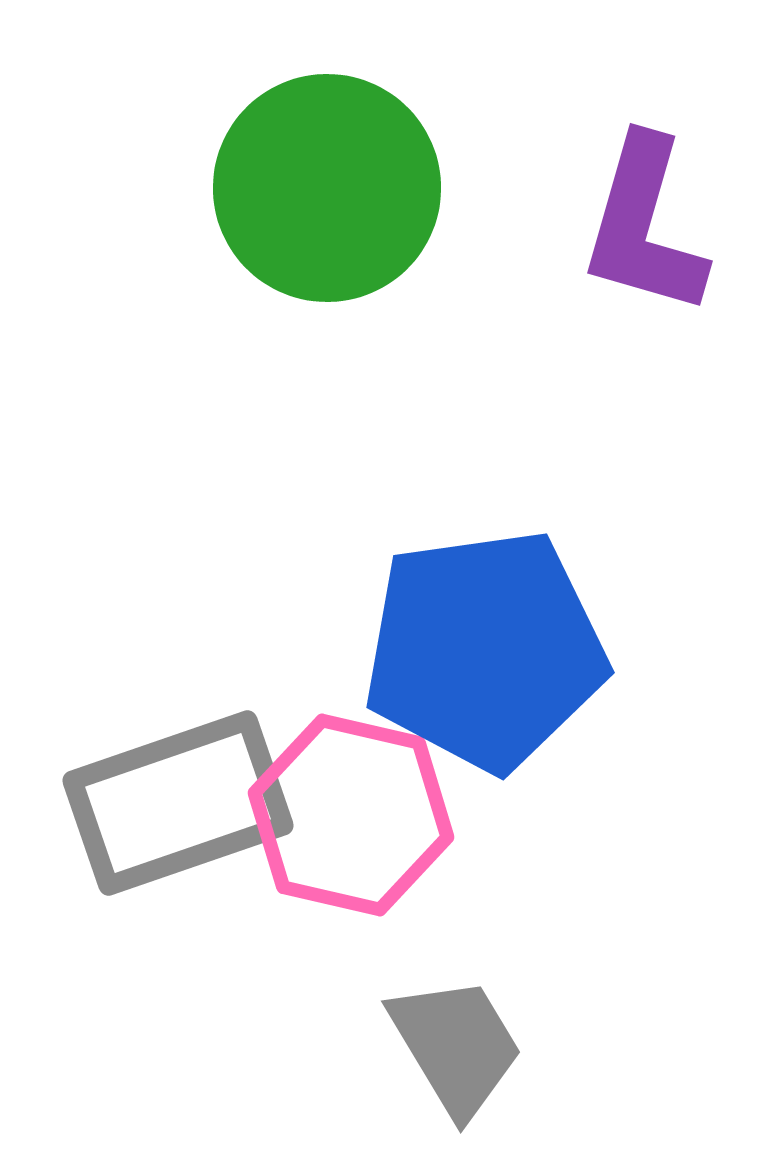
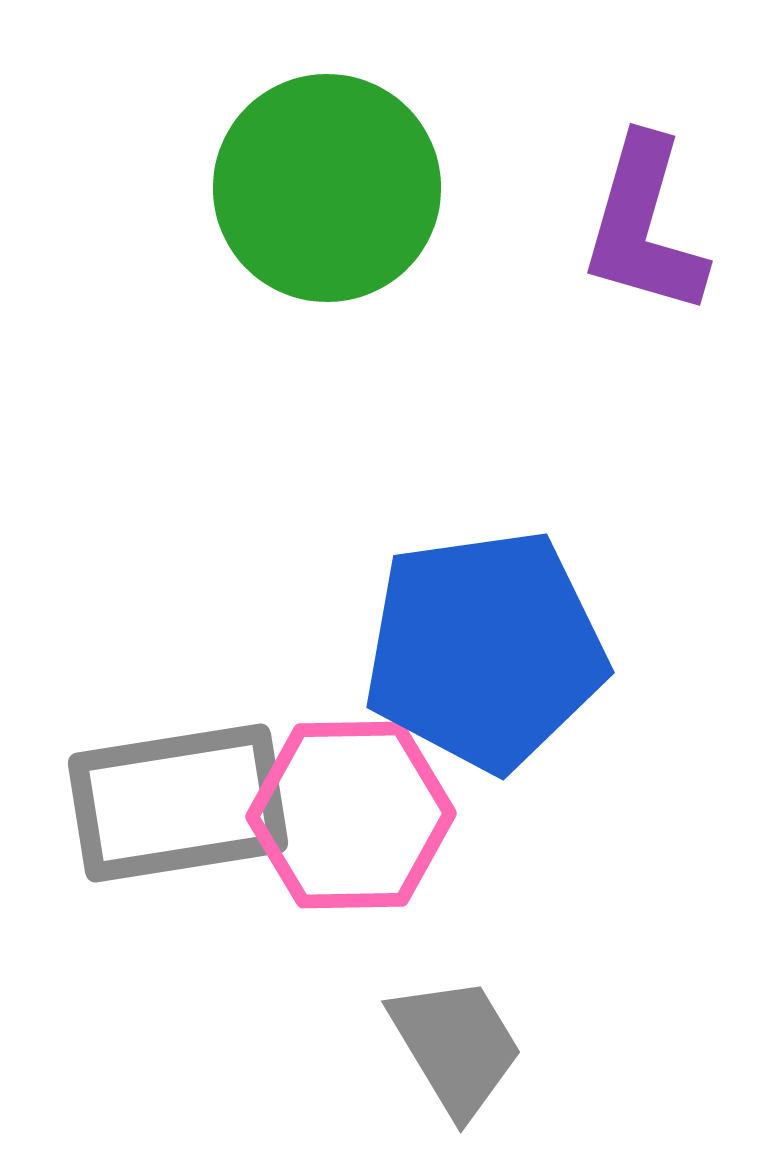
gray rectangle: rotated 10 degrees clockwise
pink hexagon: rotated 14 degrees counterclockwise
